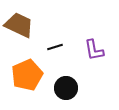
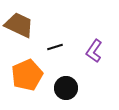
purple L-shape: moved 1 px down; rotated 45 degrees clockwise
